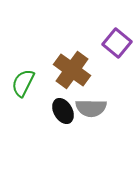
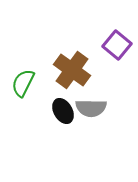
purple square: moved 2 px down
